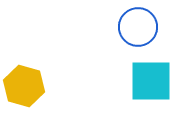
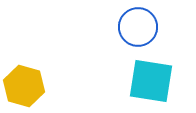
cyan square: rotated 9 degrees clockwise
